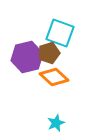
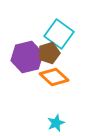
cyan square: moved 1 px left, 1 px down; rotated 16 degrees clockwise
